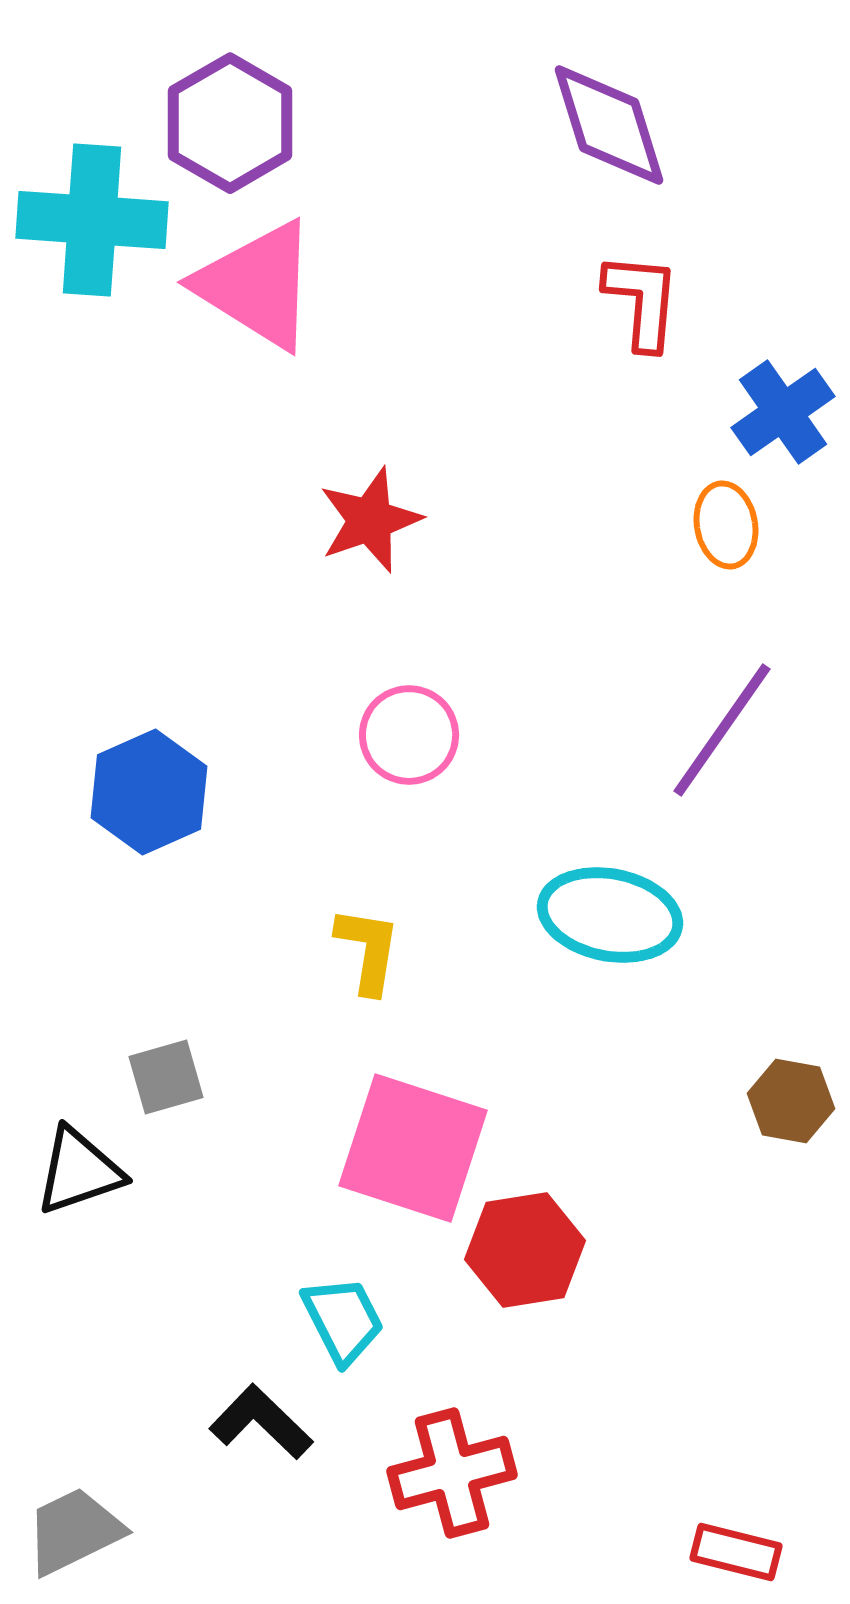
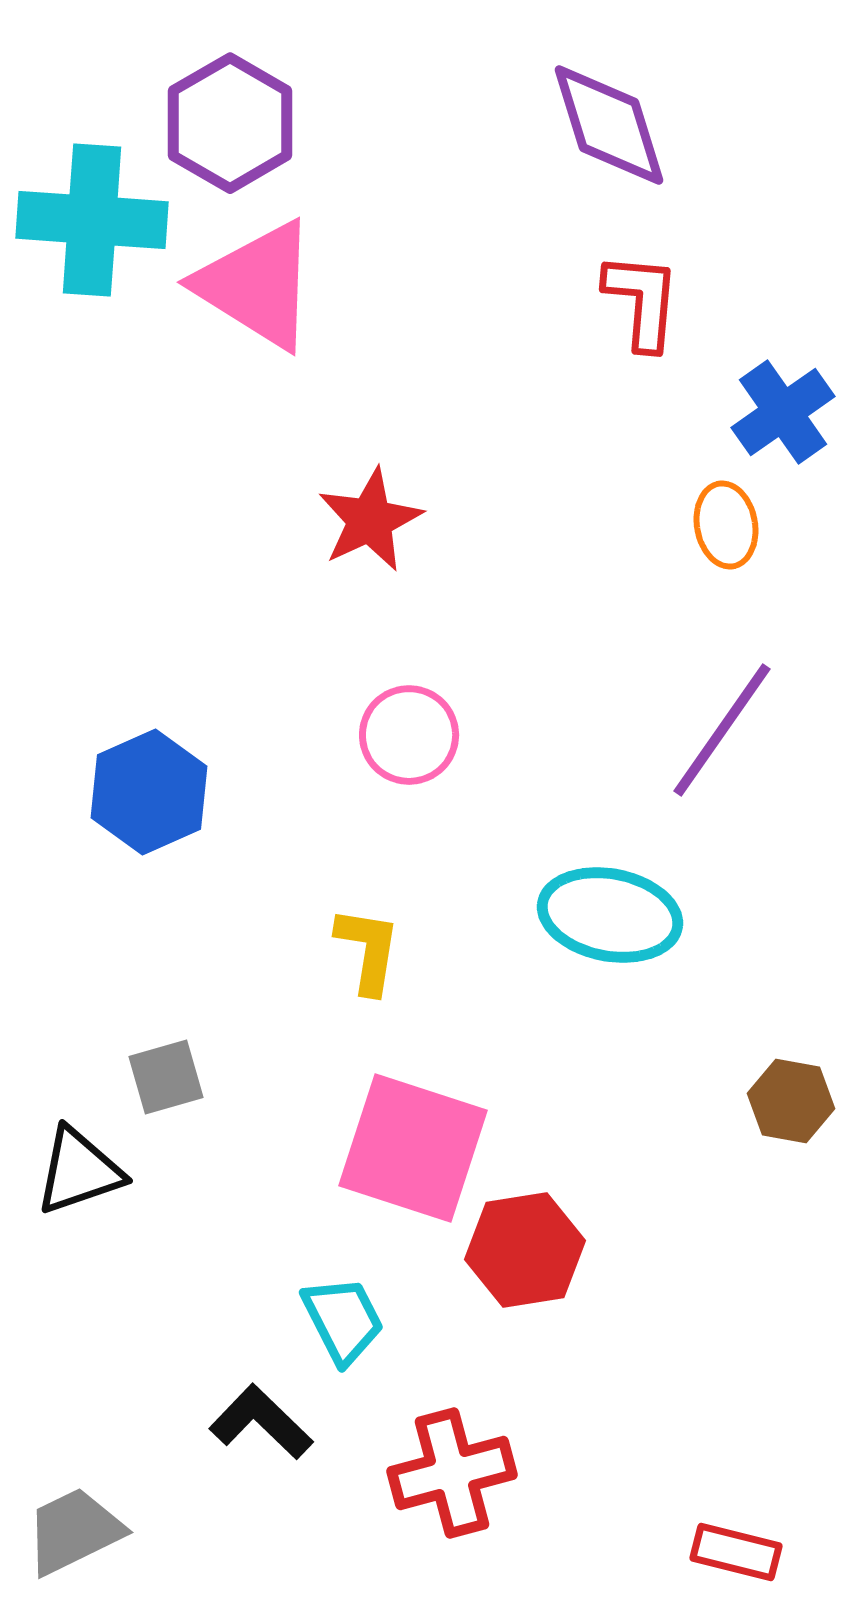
red star: rotated 6 degrees counterclockwise
